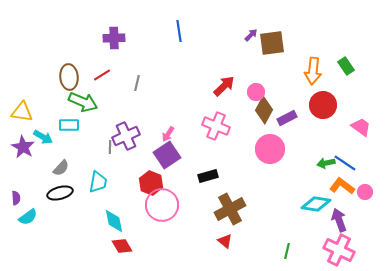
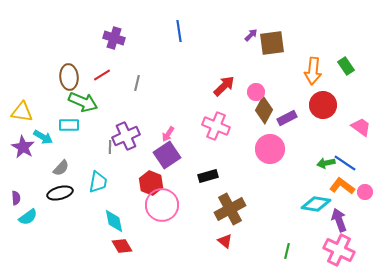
purple cross at (114, 38): rotated 20 degrees clockwise
